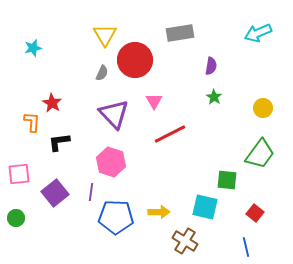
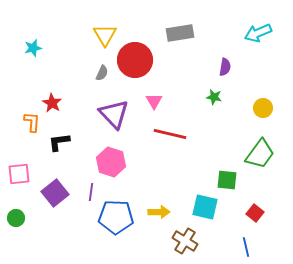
purple semicircle: moved 14 px right, 1 px down
green star: rotated 21 degrees counterclockwise
red line: rotated 40 degrees clockwise
